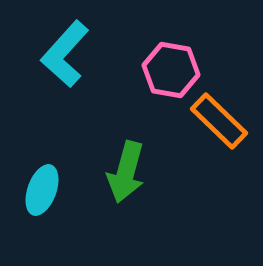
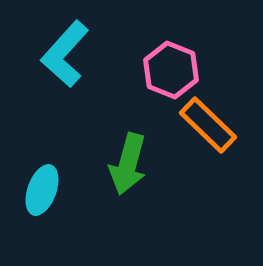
pink hexagon: rotated 12 degrees clockwise
orange rectangle: moved 11 px left, 4 px down
green arrow: moved 2 px right, 8 px up
